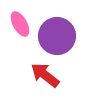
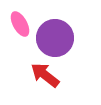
purple circle: moved 2 px left, 2 px down
